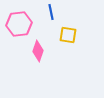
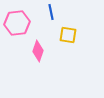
pink hexagon: moved 2 px left, 1 px up
